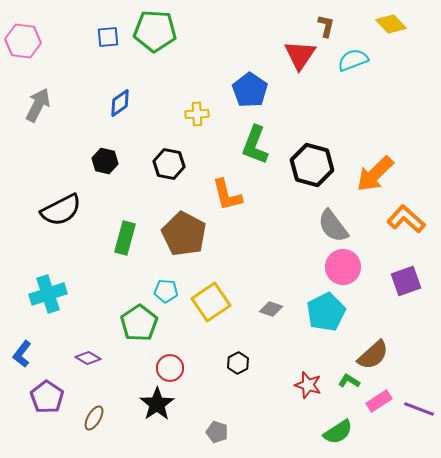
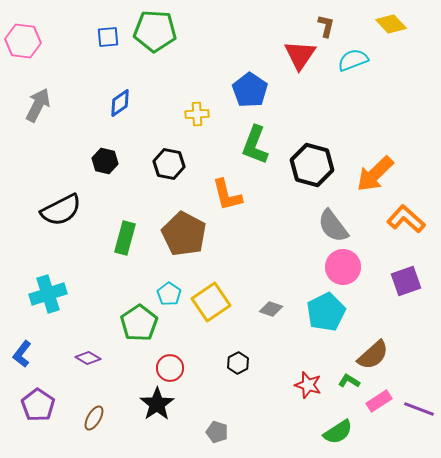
cyan pentagon at (166, 291): moved 3 px right, 3 px down; rotated 30 degrees clockwise
purple pentagon at (47, 397): moved 9 px left, 8 px down
